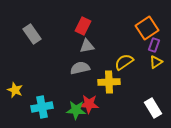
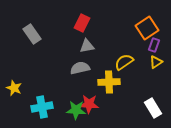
red rectangle: moved 1 px left, 3 px up
yellow star: moved 1 px left, 2 px up
